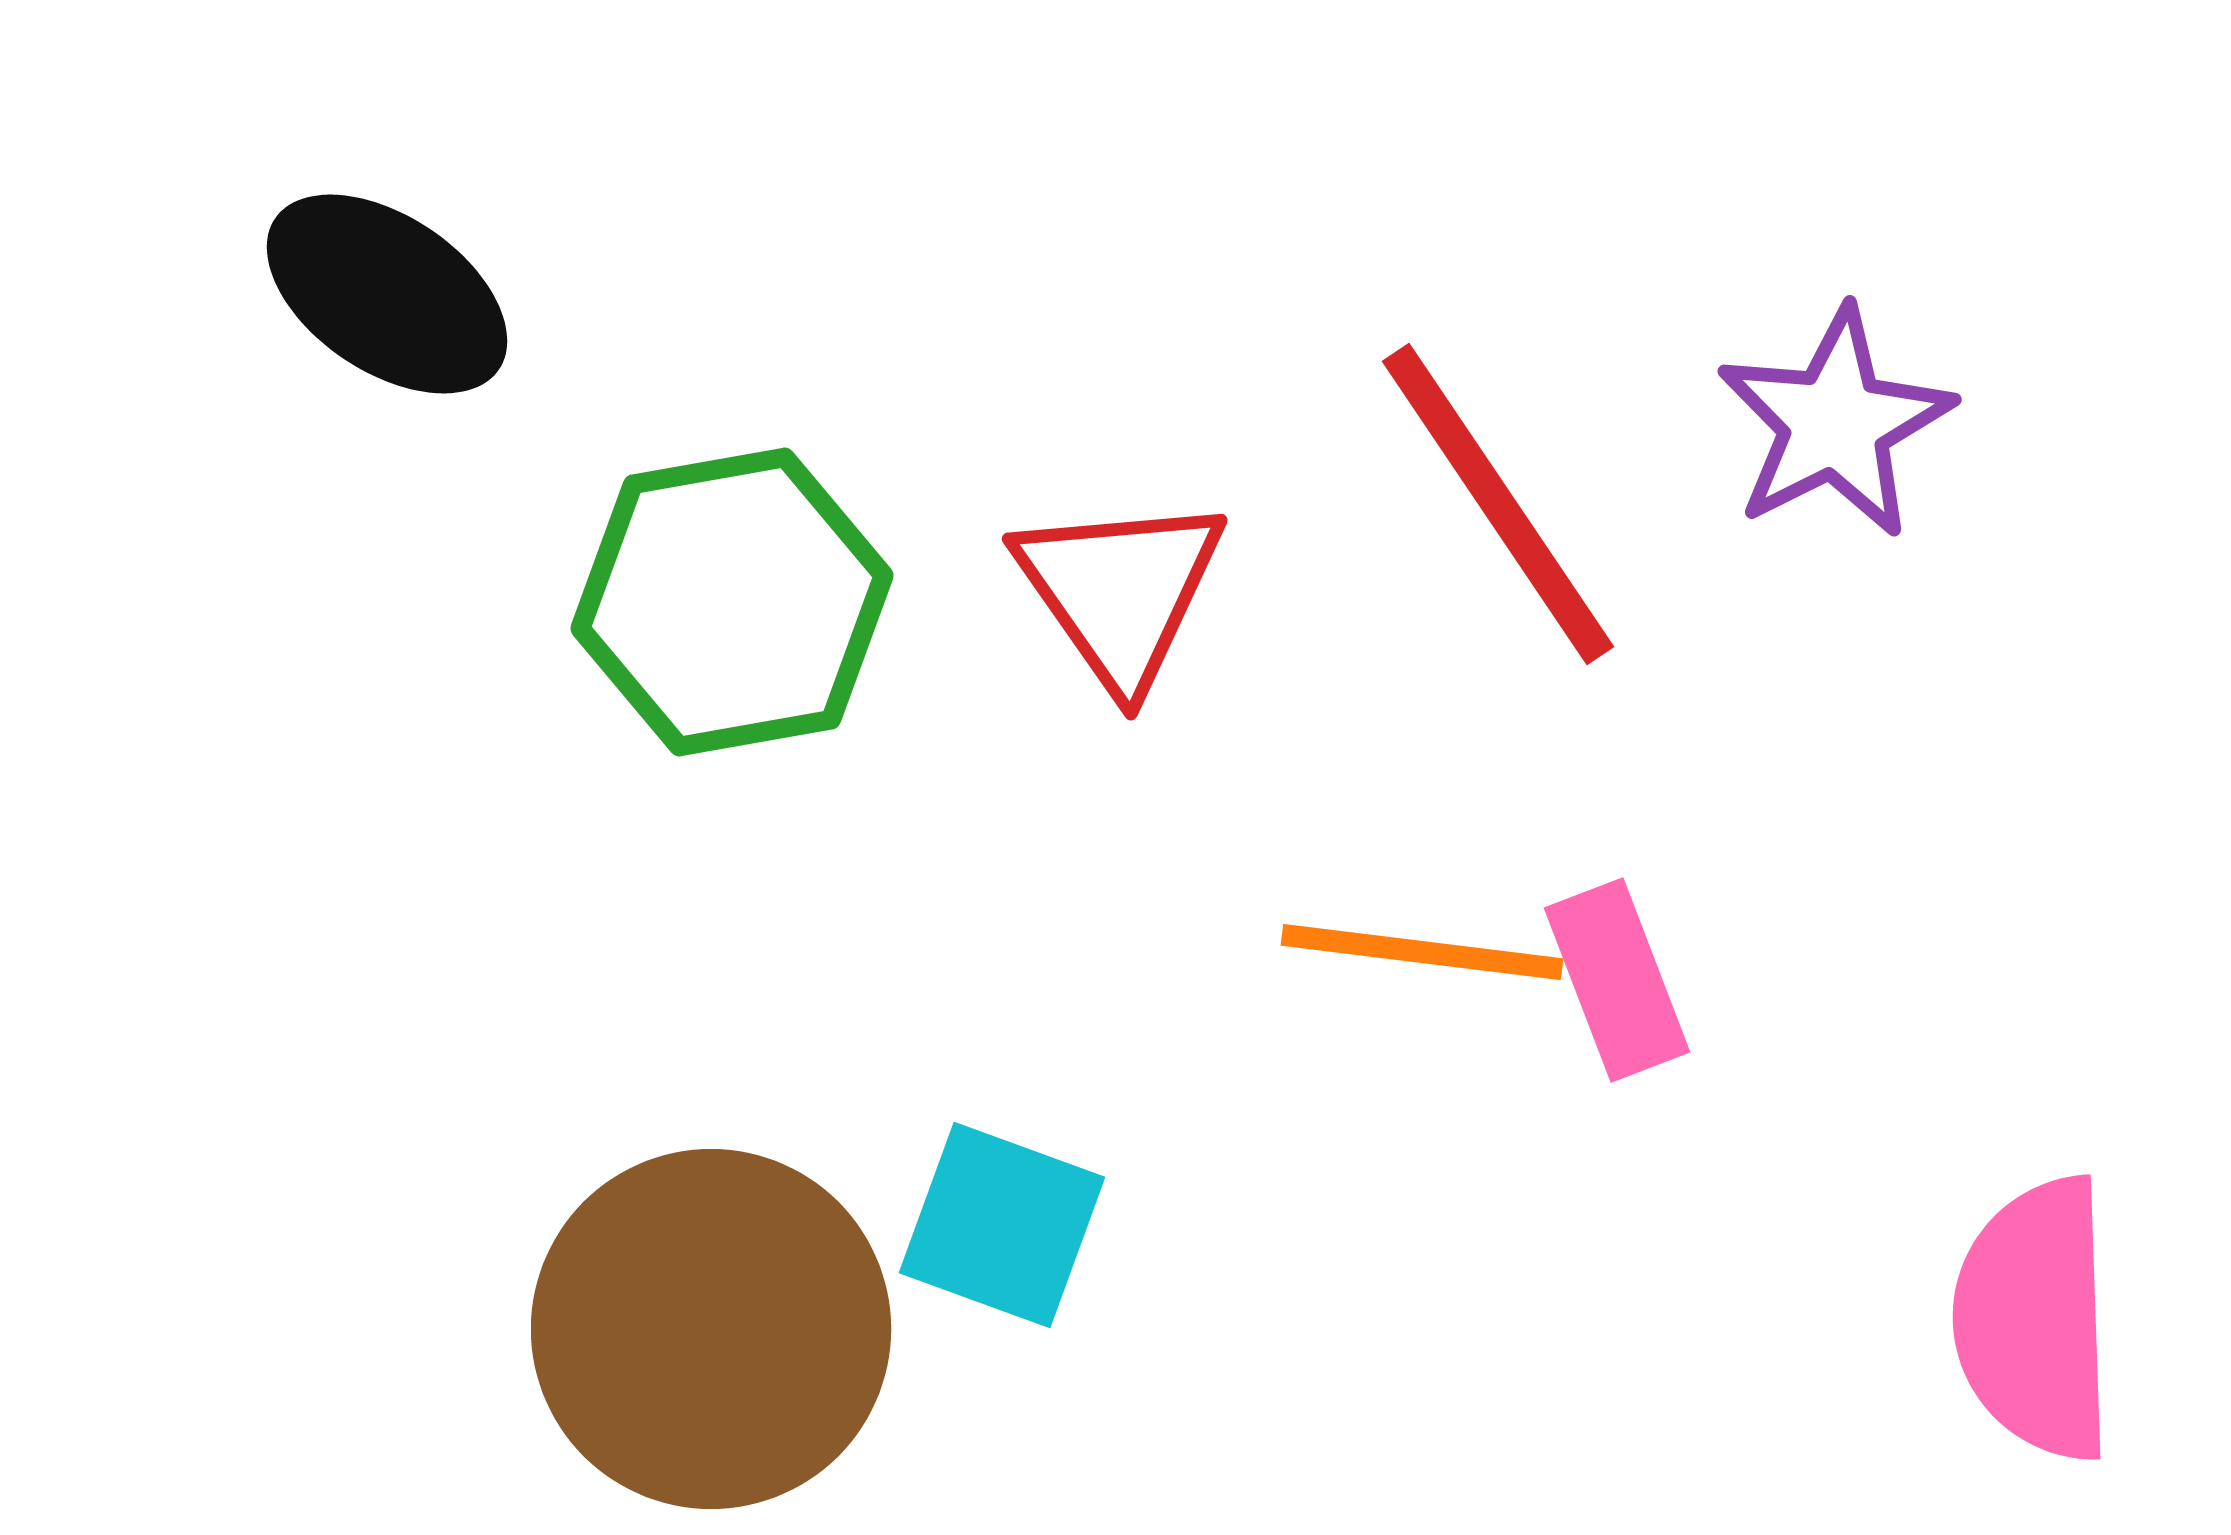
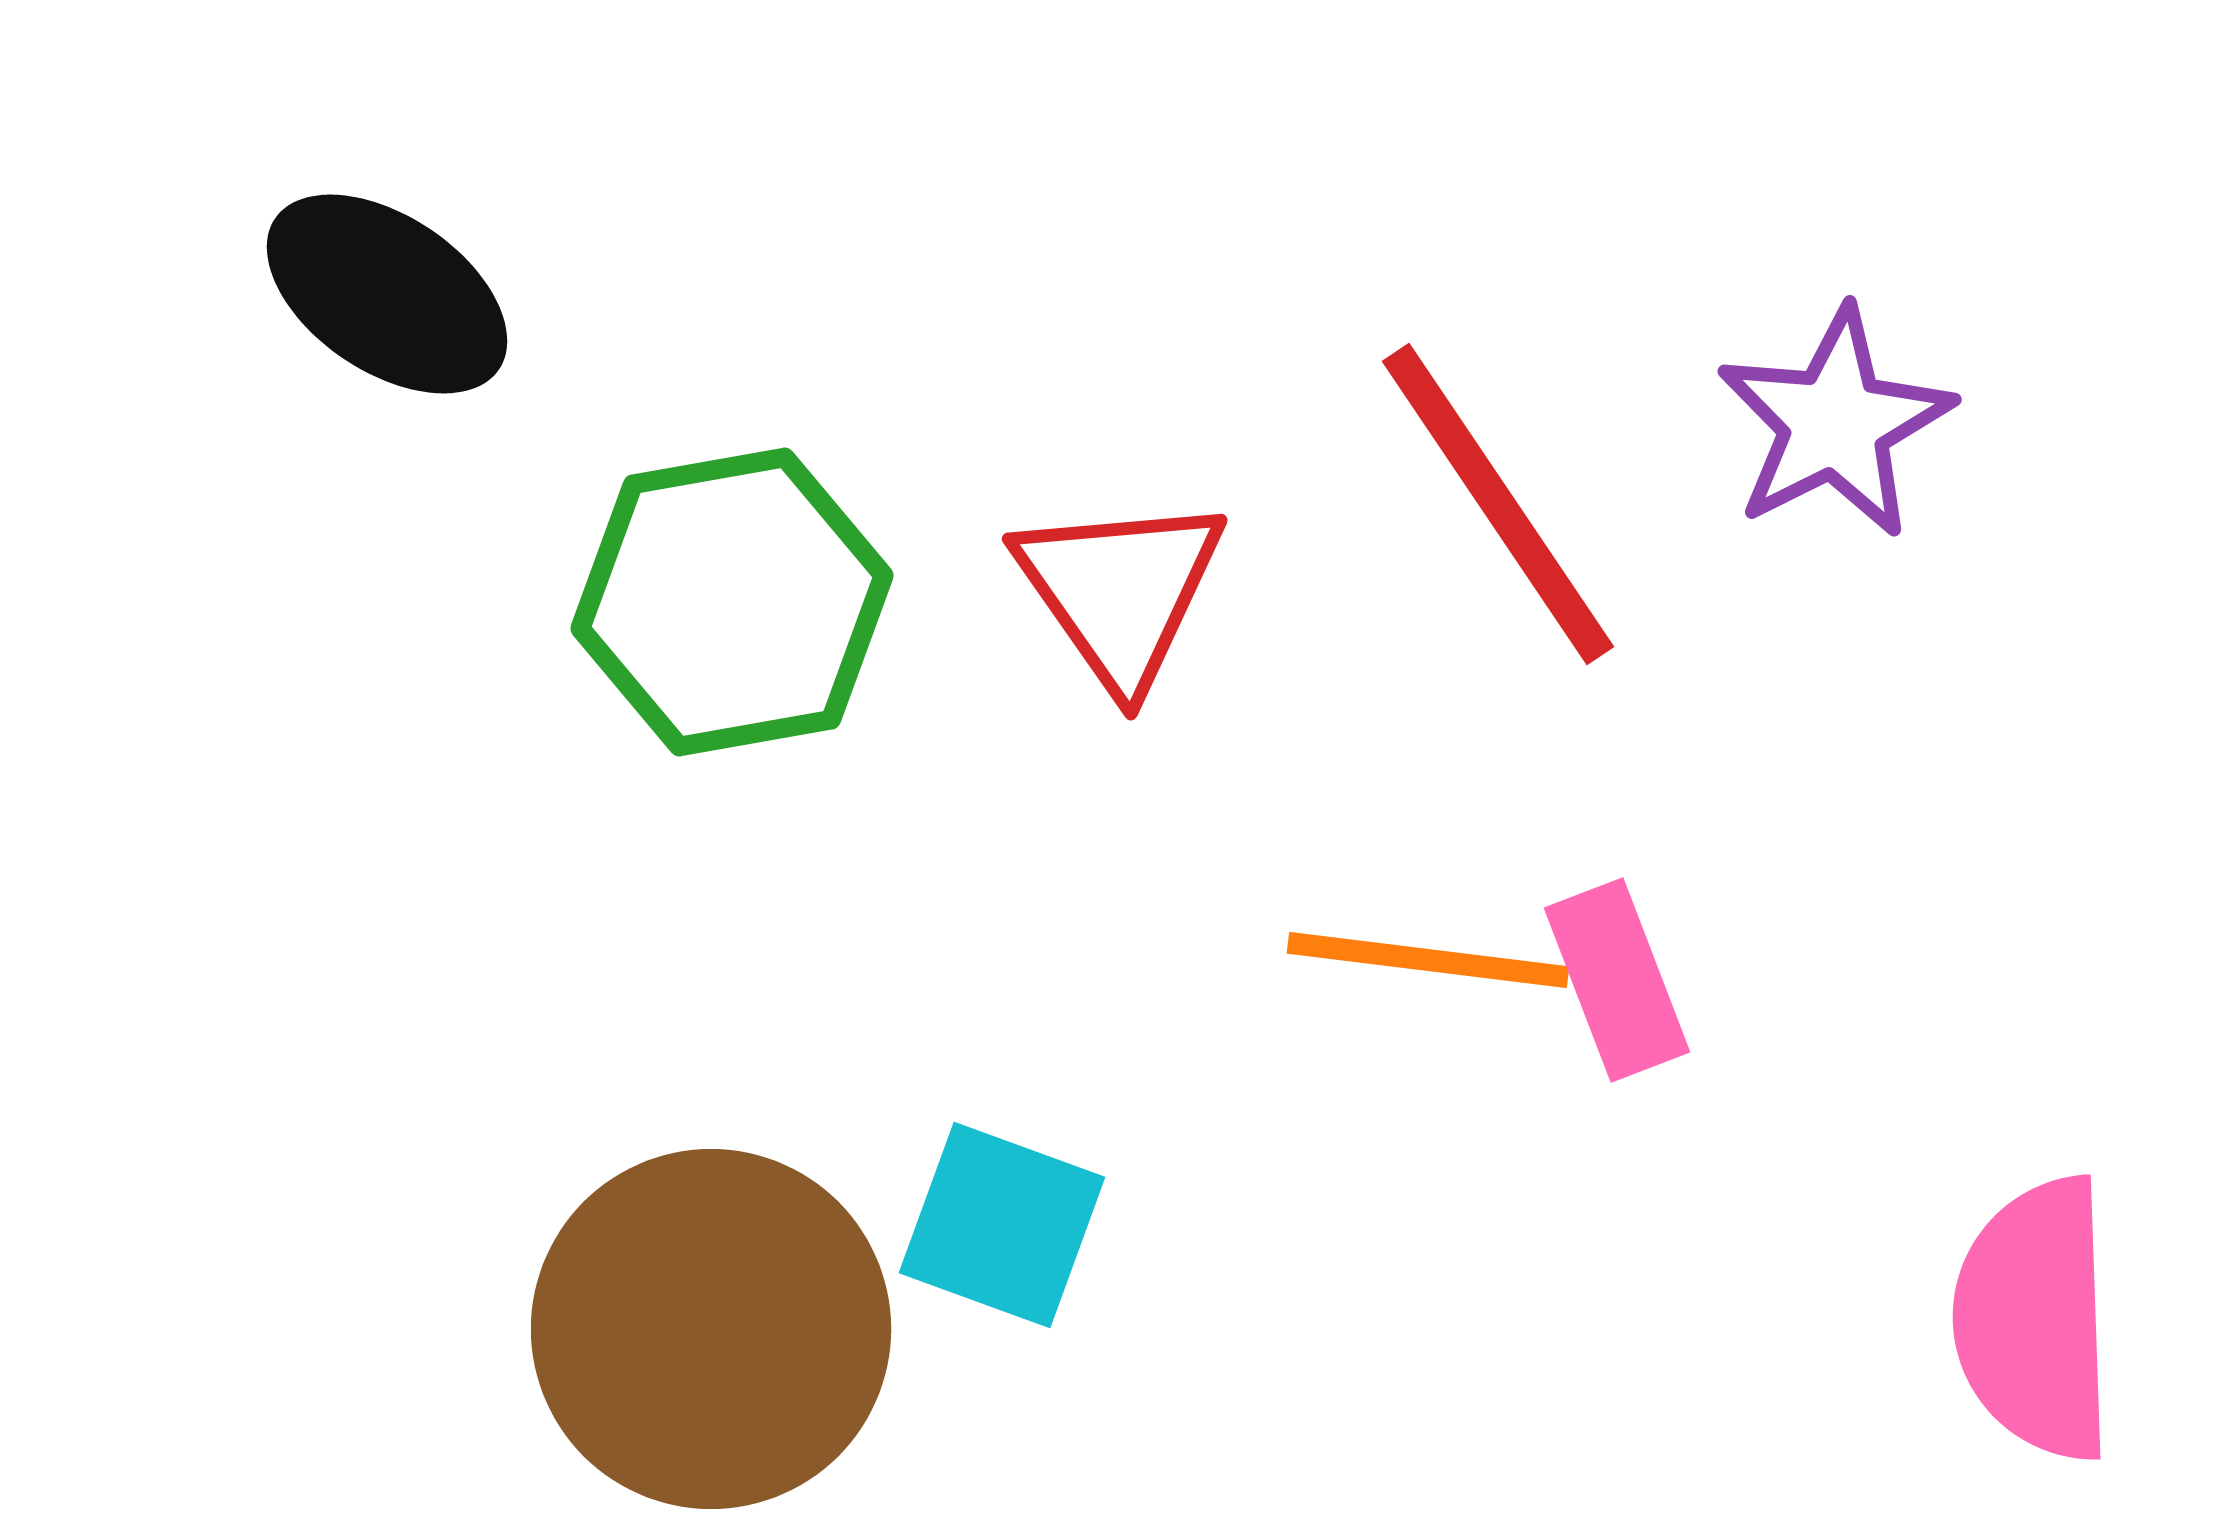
orange line: moved 6 px right, 8 px down
